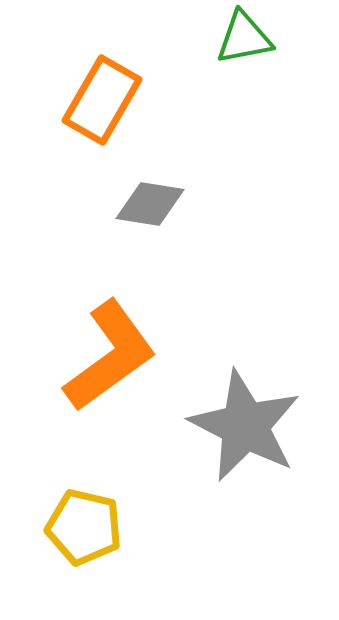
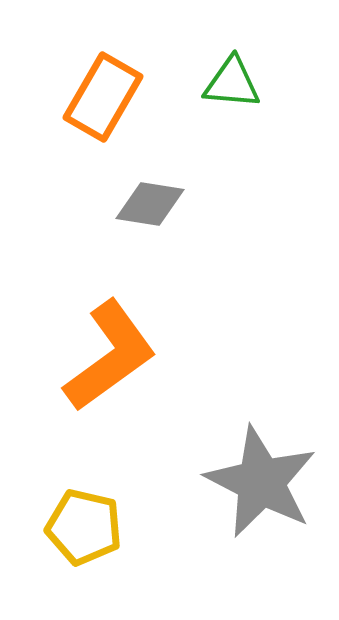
green triangle: moved 12 px left, 45 px down; rotated 16 degrees clockwise
orange rectangle: moved 1 px right, 3 px up
gray star: moved 16 px right, 56 px down
